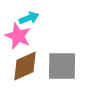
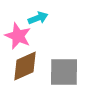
cyan arrow: moved 9 px right
gray square: moved 2 px right, 6 px down
